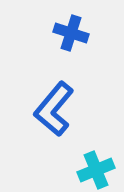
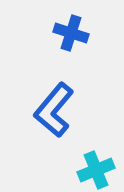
blue L-shape: moved 1 px down
